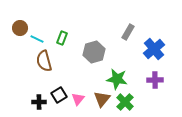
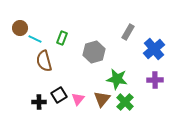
cyan line: moved 2 px left
